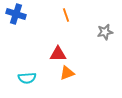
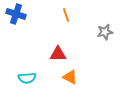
orange triangle: moved 3 px right, 4 px down; rotated 49 degrees clockwise
